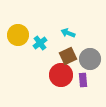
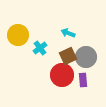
cyan cross: moved 5 px down
gray circle: moved 4 px left, 2 px up
red circle: moved 1 px right
